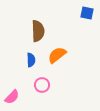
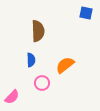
blue square: moved 1 px left
orange semicircle: moved 8 px right, 10 px down
pink circle: moved 2 px up
